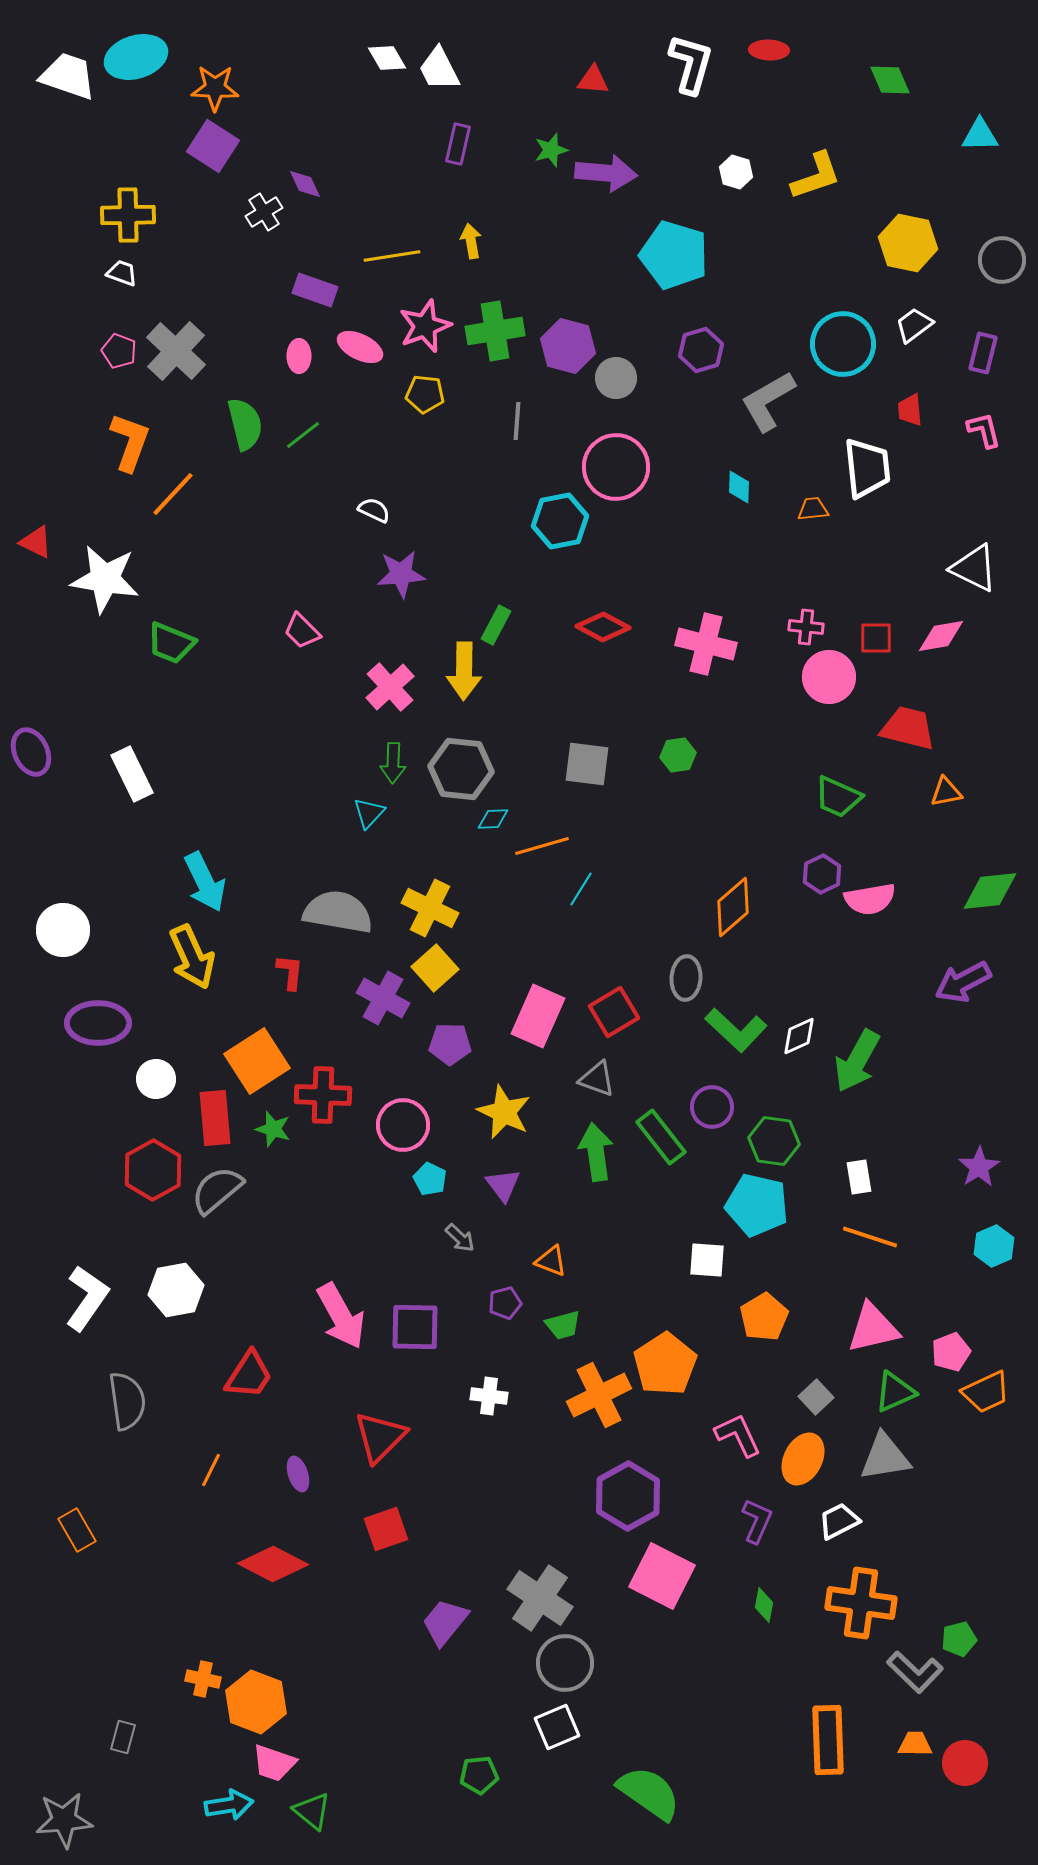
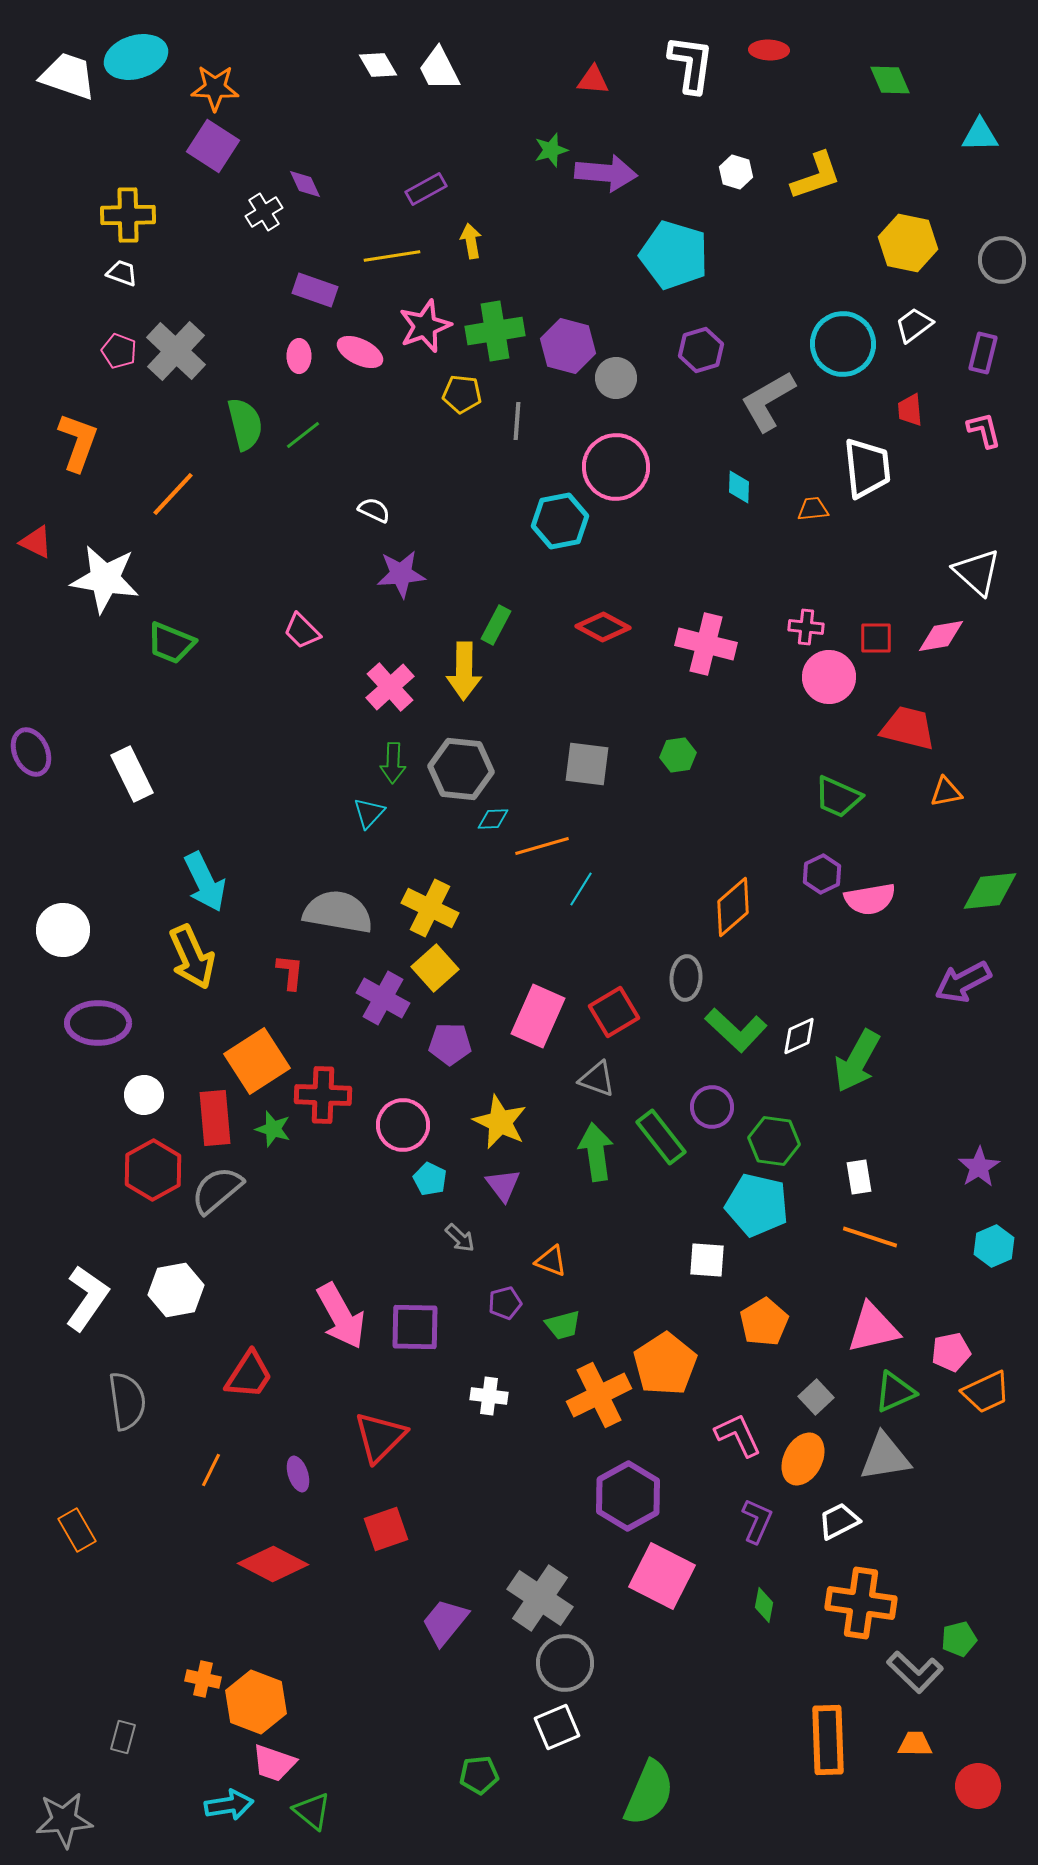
white diamond at (387, 58): moved 9 px left, 7 px down
white L-shape at (691, 64): rotated 8 degrees counterclockwise
purple rectangle at (458, 144): moved 32 px left, 45 px down; rotated 48 degrees clockwise
pink ellipse at (360, 347): moved 5 px down
yellow pentagon at (425, 394): moved 37 px right
orange L-shape at (130, 442): moved 52 px left
white triangle at (974, 568): moved 3 px right, 4 px down; rotated 16 degrees clockwise
white circle at (156, 1079): moved 12 px left, 16 px down
yellow star at (504, 1112): moved 4 px left, 10 px down
orange pentagon at (764, 1317): moved 5 px down
pink pentagon at (951, 1352): rotated 9 degrees clockwise
red circle at (965, 1763): moved 13 px right, 23 px down
green semicircle at (649, 1793): rotated 78 degrees clockwise
